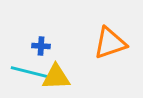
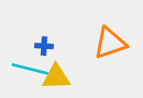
blue cross: moved 3 px right
cyan line: moved 1 px right, 3 px up
